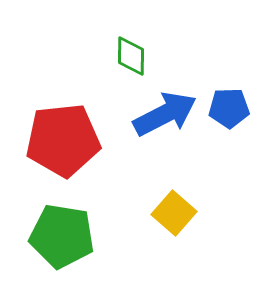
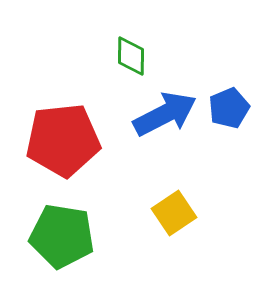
blue pentagon: rotated 21 degrees counterclockwise
yellow square: rotated 15 degrees clockwise
